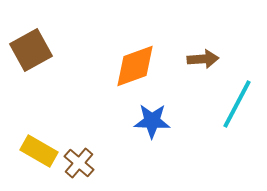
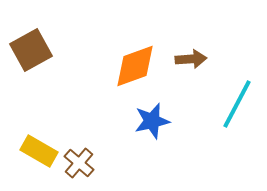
brown arrow: moved 12 px left
blue star: rotated 15 degrees counterclockwise
